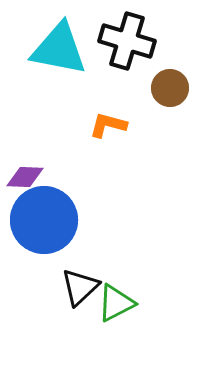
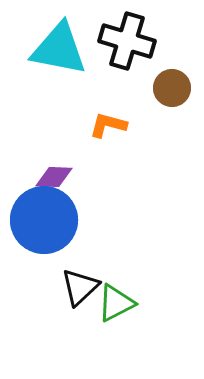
brown circle: moved 2 px right
purple diamond: moved 29 px right
